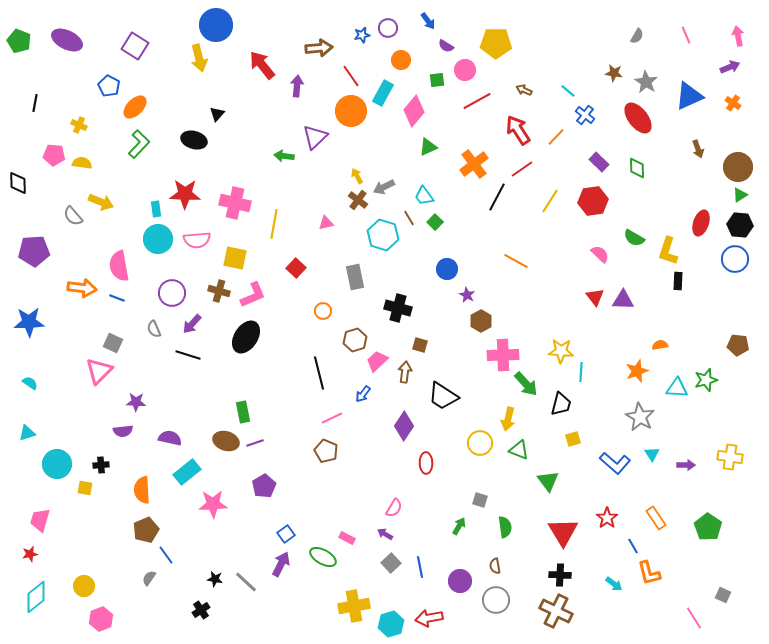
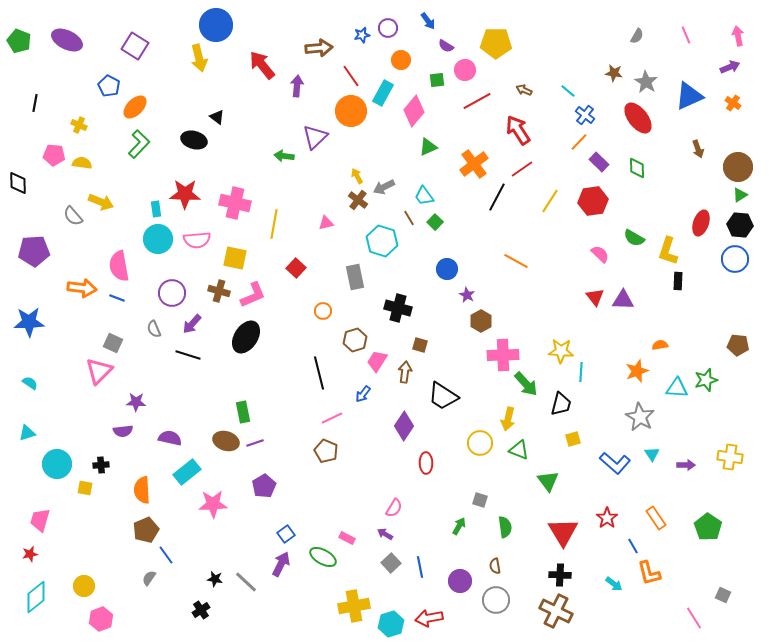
black triangle at (217, 114): moved 3 px down; rotated 35 degrees counterclockwise
orange line at (556, 137): moved 23 px right, 5 px down
cyan hexagon at (383, 235): moved 1 px left, 6 px down
pink trapezoid at (377, 361): rotated 15 degrees counterclockwise
